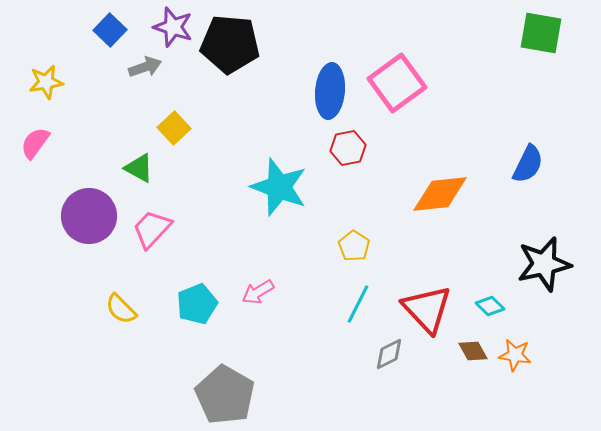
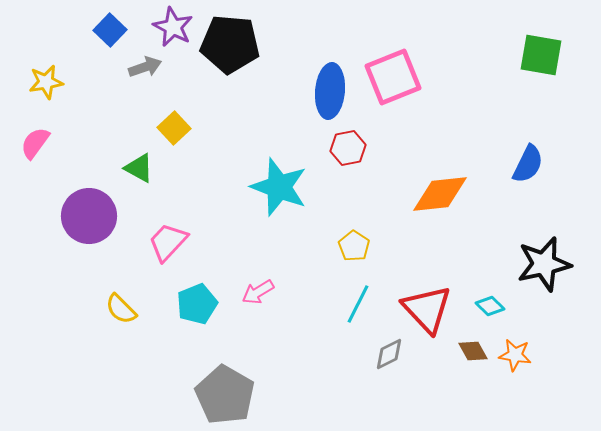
purple star: rotated 9 degrees clockwise
green square: moved 22 px down
pink square: moved 4 px left, 6 px up; rotated 14 degrees clockwise
pink trapezoid: moved 16 px right, 13 px down
